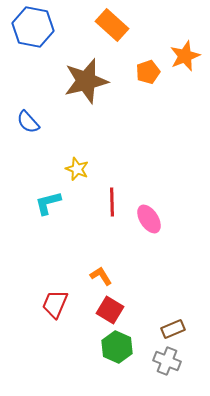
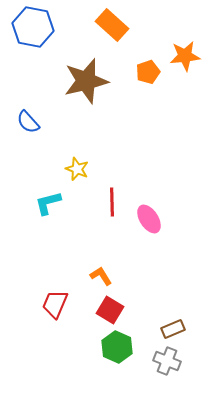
orange star: rotated 16 degrees clockwise
